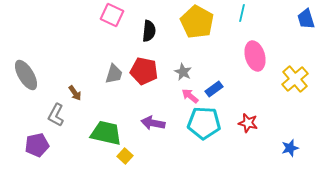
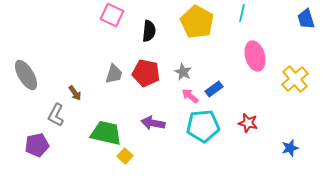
red pentagon: moved 2 px right, 2 px down
cyan pentagon: moved 1 px left, 3 px down; rotated 8 degrees counterclockwise
